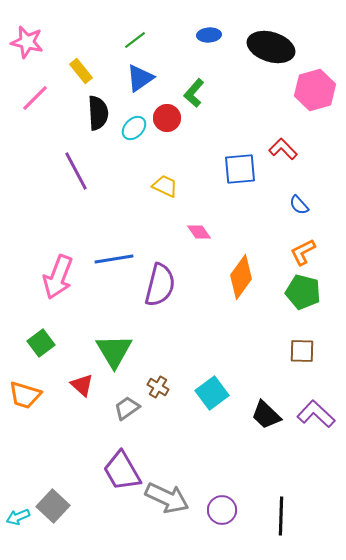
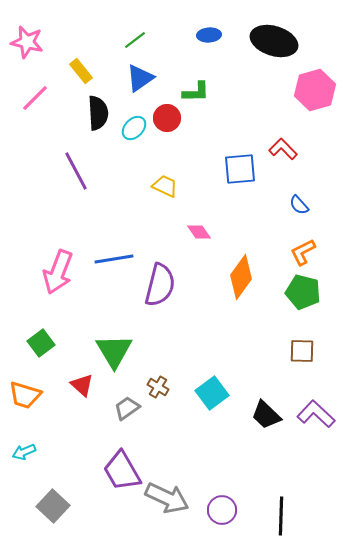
black ellipse: moved 3 px right, 6 px up
green L-shape: moved 2 px right, 1 px up; rotated 132 degrees counterclockwise
pink arrow: moved 5 px up
cyan arrow: moved 6 px right, 65 px up
